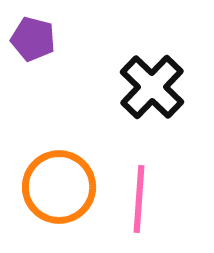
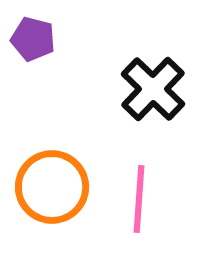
black cross: moved 1 px right, 2 px down
orange circle: moved 7 px left
